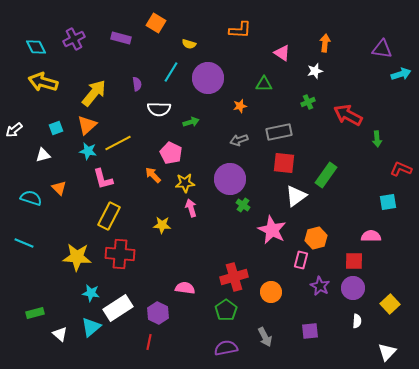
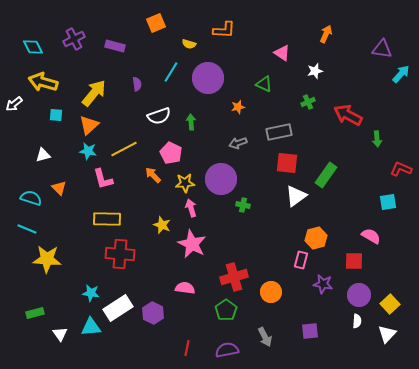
orange square at (156, 23): rotated 36 degrees clockwise
orange L-shape at (240, 30): moved 16 px left
purple rectangle at (121, 38): moved 6 px left, 8 px down
orange arrow at (325, 43): moved 1 px right, 9 px up; rotated 18 degrees clockwise
cyan diamond at (36, 47): moved 3 px left
cyan arrow at (401, 74): rotated 30 degrees counterclockwise
green triangle at (264, 84): rotated 24 degrees clockwise
orange star at (240, 106): moved 2 px left, 1 px down
white semicircle at (159, 109): moved 7 px down; rotated 20 degrees counterclockwise
green arrow at (191, 122): rotated 77 degrees counterclockwise
orange triangle at (87, 125): moved 2 px right
cyan square at (56, 128): moved 13 px up; rotated 24 degrees clockwise
white arrow at (14, 130): moved 26 px up
gray arrow at (239, 140): moved 1 px left, 3 px down
yellow line at (118, 143): moved 6 px right, 6 px down
red square at (284, 163): moved 3 px right
purple circle at (230, 179): moved 9 px left
green cross at (243, 205): rotated 24 degrees counterclockwise
yellow rectangle at (109, 216): moved 2 px left, 3 px down; rotated 64 degrees clockwise
yellow star at (162, 225): rotated 18 degrees clockwise
pink star at (272, 230): moved 80 px left, 14 px down
pink semicircle at (371, 236): rotated 30 degrees clockwise
cyan line at (24, 243): moved 3 px right, 14 px up
yellow star at (77, 257): moved 30 px left, 2 px down
purple star at (320, 286): moved 3 px right, 2 px up; rotated 18 degrees counterclockwise
purple circle at (353, 288): moved 6 px right, 7 px down
purple hexagon at (158, 313): moved 5 px left
cyan triangle at (91, 327): rotated 35 degrees clockwise
white triangle at (60, 334): rotated 14 degrees clockwise
red line at (149, 342): moved 38 px right, 6 px down
purple semicircle at (226, 348): moved 1 px right, 2 px down
white triangle at (387, 352): moved 18 px up
